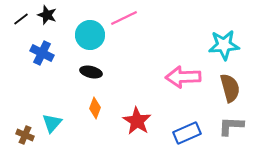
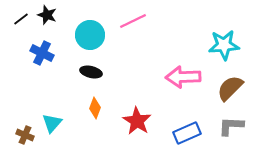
pink line: moved 9 px right, 3 px down
brown semicircle: rotated 120 degrees counterclockwise
